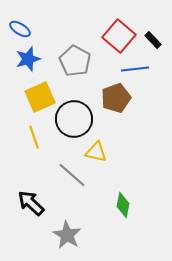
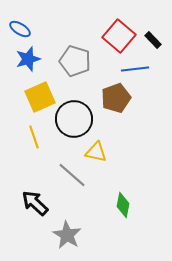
gray pentagon: rotated 12 degrees counterclockwise
black arrow: moved 4 px right
